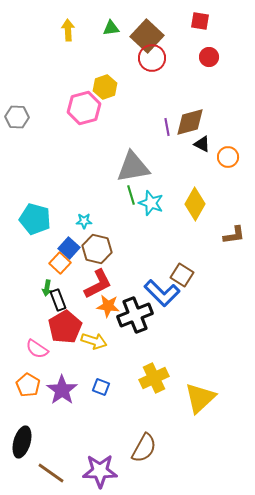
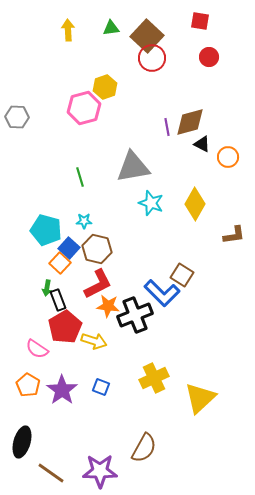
green line at (131, 195): moved 51 px left, 18 px up
cyan pentagon at (35, 219): moved 11 px right, 11 px down
